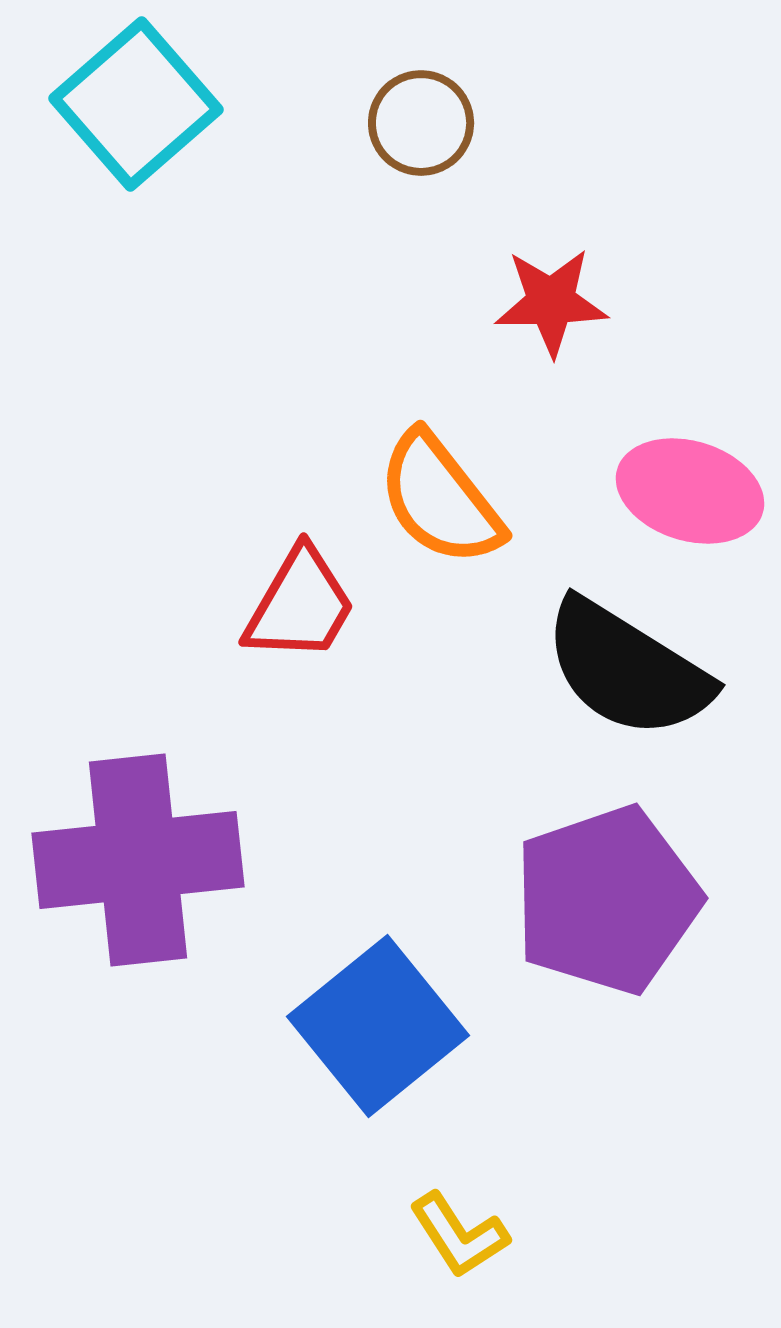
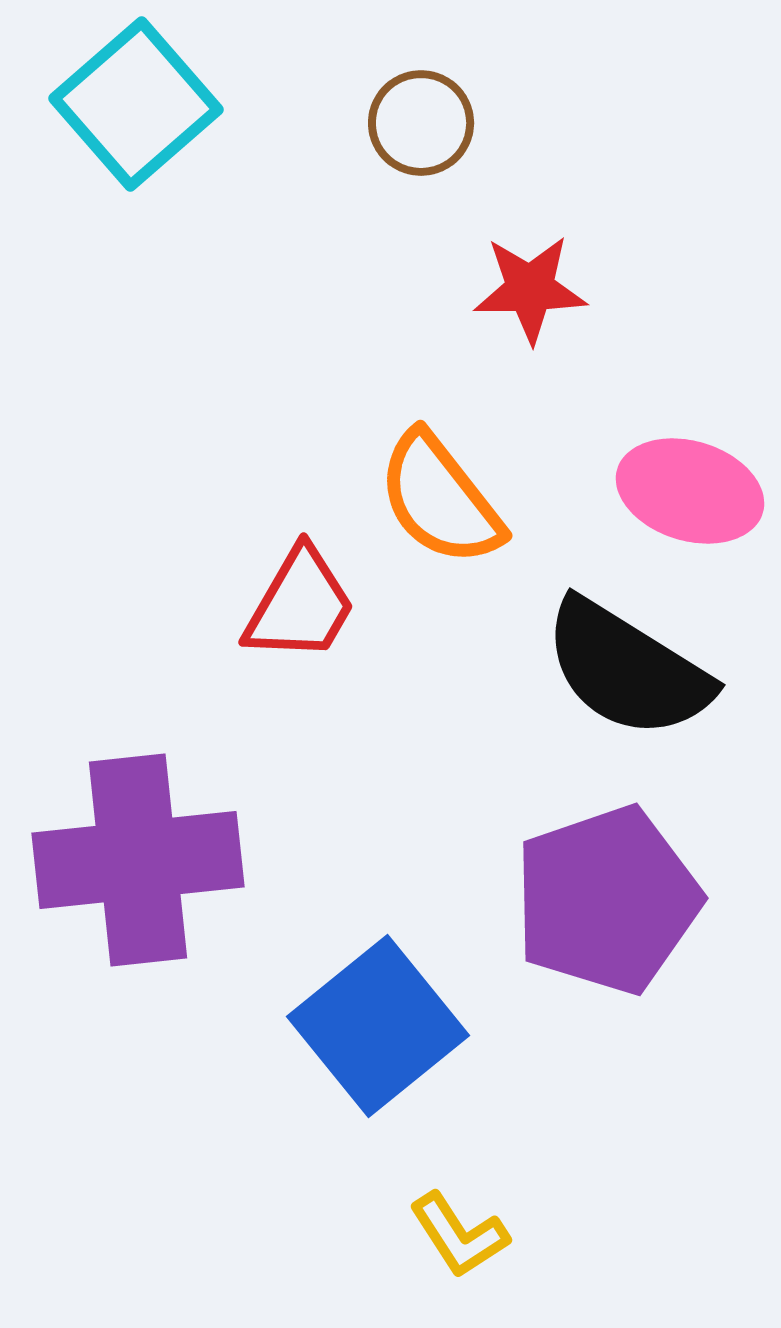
red star: moved 21 px left, 13 px up
